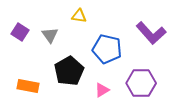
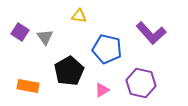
gray triangle: moved 5 px left, 2 px down
purple hexagon: rotated 12 degrees clockwise
